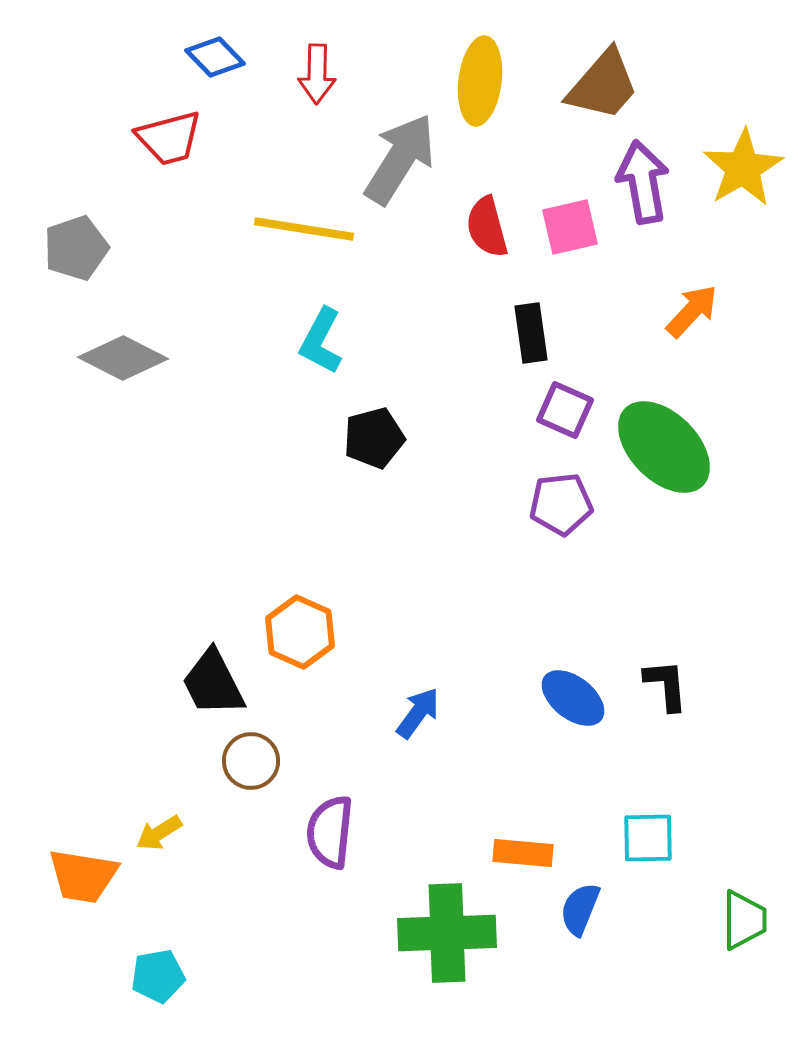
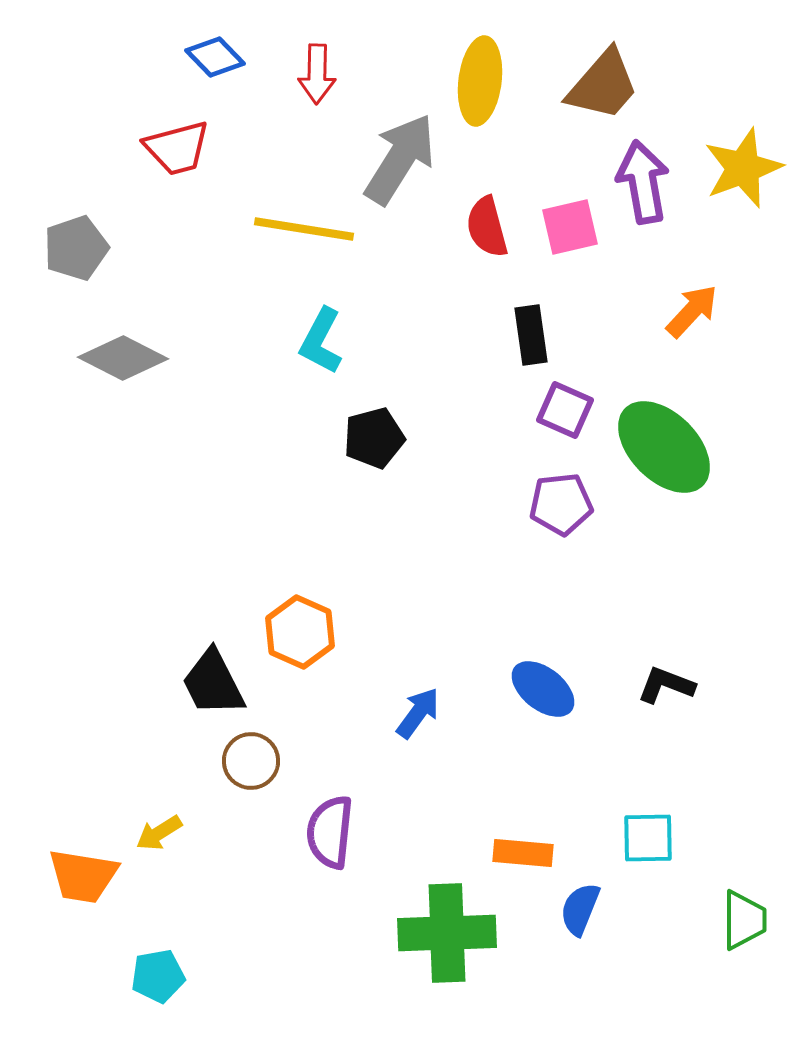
red trapezoid: moved 8 px right, 10 px down
yellow star: rotated 10 degrees clockwise
black rectangle: moved 2 px down
black L-shape: rotated 64 degrees counterclockwise
blue ellipse: moved 30 px left, 9 px up
